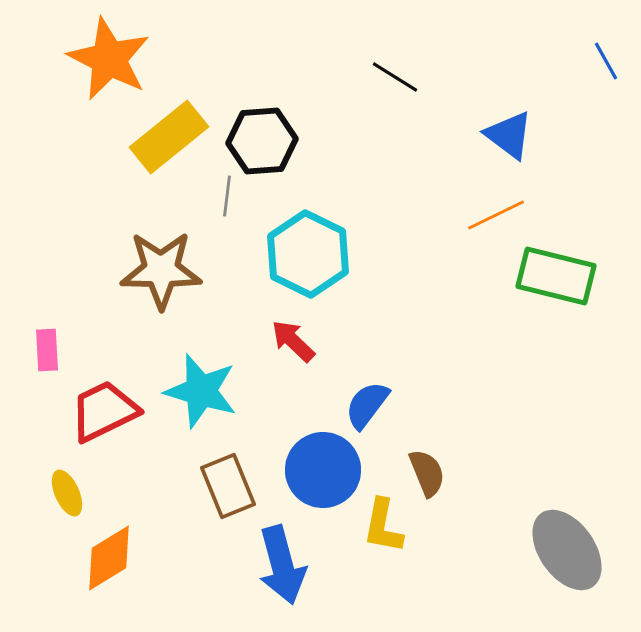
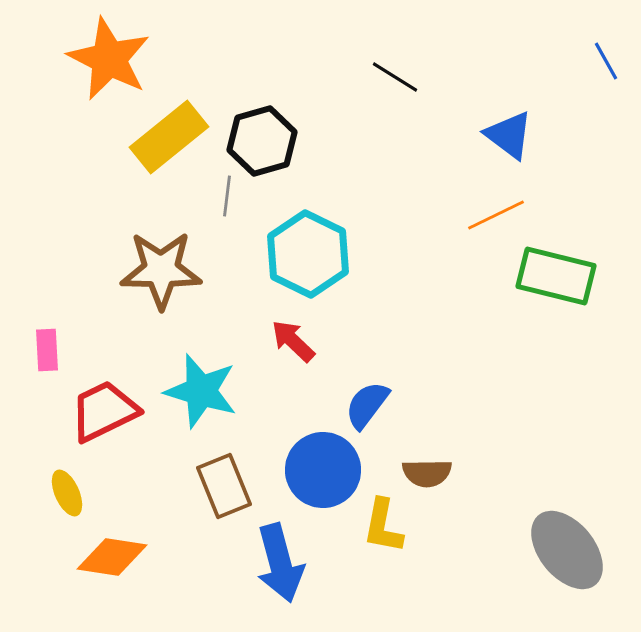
black hexagon: rotated 12 degrees counterclockwise
brown semicircle: rotated 111 degrees clockwise
brown rectangle: moved 4 px left
gray ellipse: rotated 4 degrees counterclockwise
orange diamond: moved 3 px right, 1 px up; rotated 40 degrees clockwise
blue arrow: moved 2 px left, 2 px up
